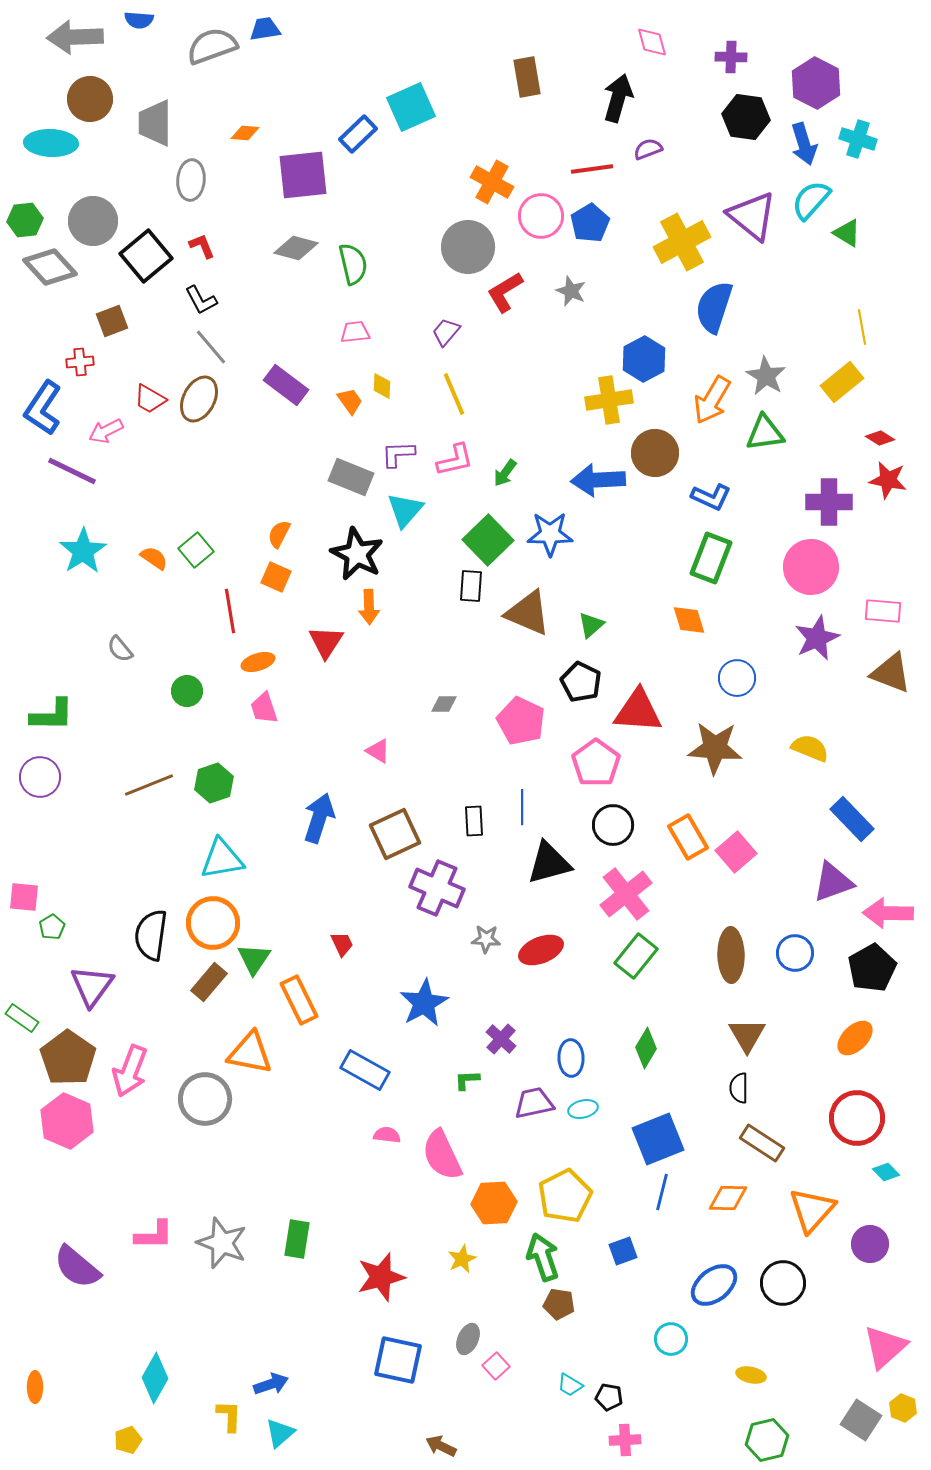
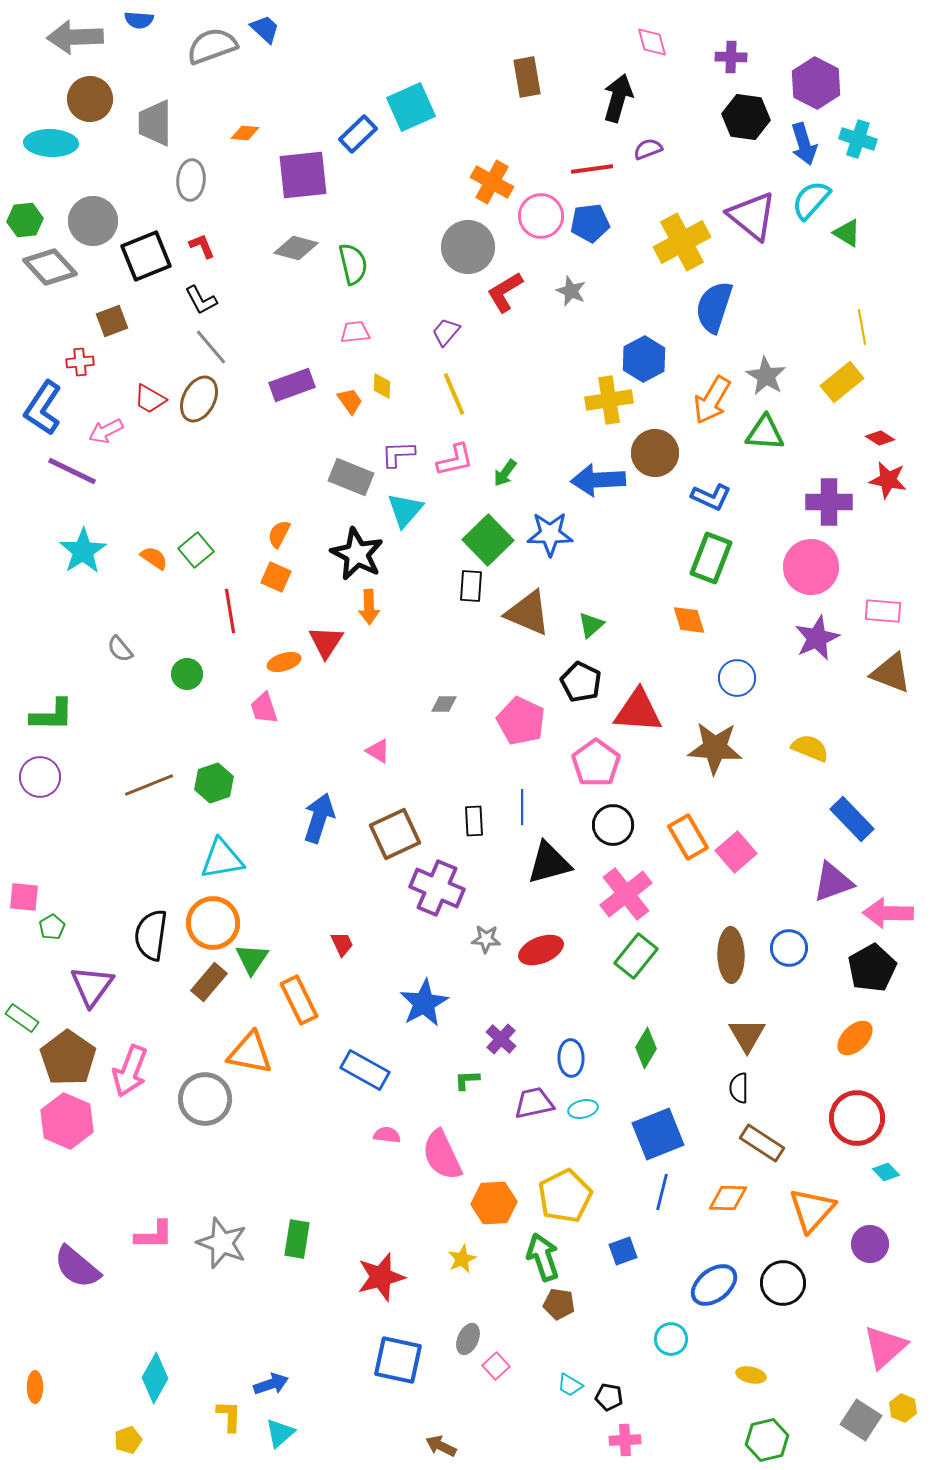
blue trapezoid at (265, 29): rotated 52 degrees clockwise
blue pentagon at (590, 223): rotated 24 degrees clockwise
black square at (146, 256): rotated 18 degrees clockwise
purple rectangle at (286, 385): moved 6 px right; rotated 57 degrees counterclockwise
green triangle at (765, 433): rotated 12 degrees clockwise
orange ellipse at (258, 662): moved 26 px right
green circle at (187, 691): moved 17 px up
blue circle at (795, 953): moved 6 px left, 5 px up
green triangle at (254, 959): moved 2 px left
blue square at (658, 1139): moved 5 px up
